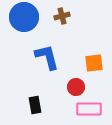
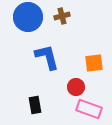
blue circle: moved 4 px right
pink rectangle: rotated 20 degrees clockwise
